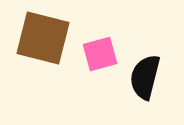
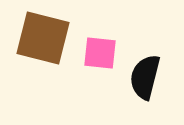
pink square: moved 1 px up; rotated 21 degrees clockwise
